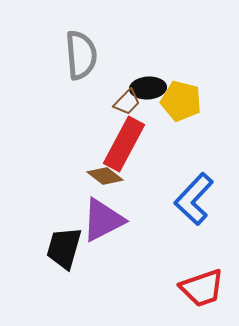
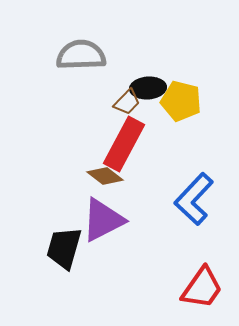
gray semicircle: rotated 87 degrees counterclockwise
red trapezoid: rotated 36 degrees counterclockwise
